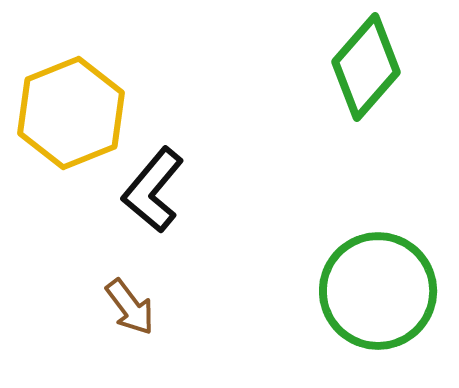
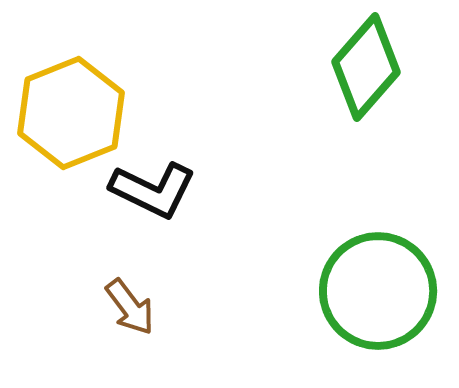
black L-shape: rotated 104 degrees counterclockwise
